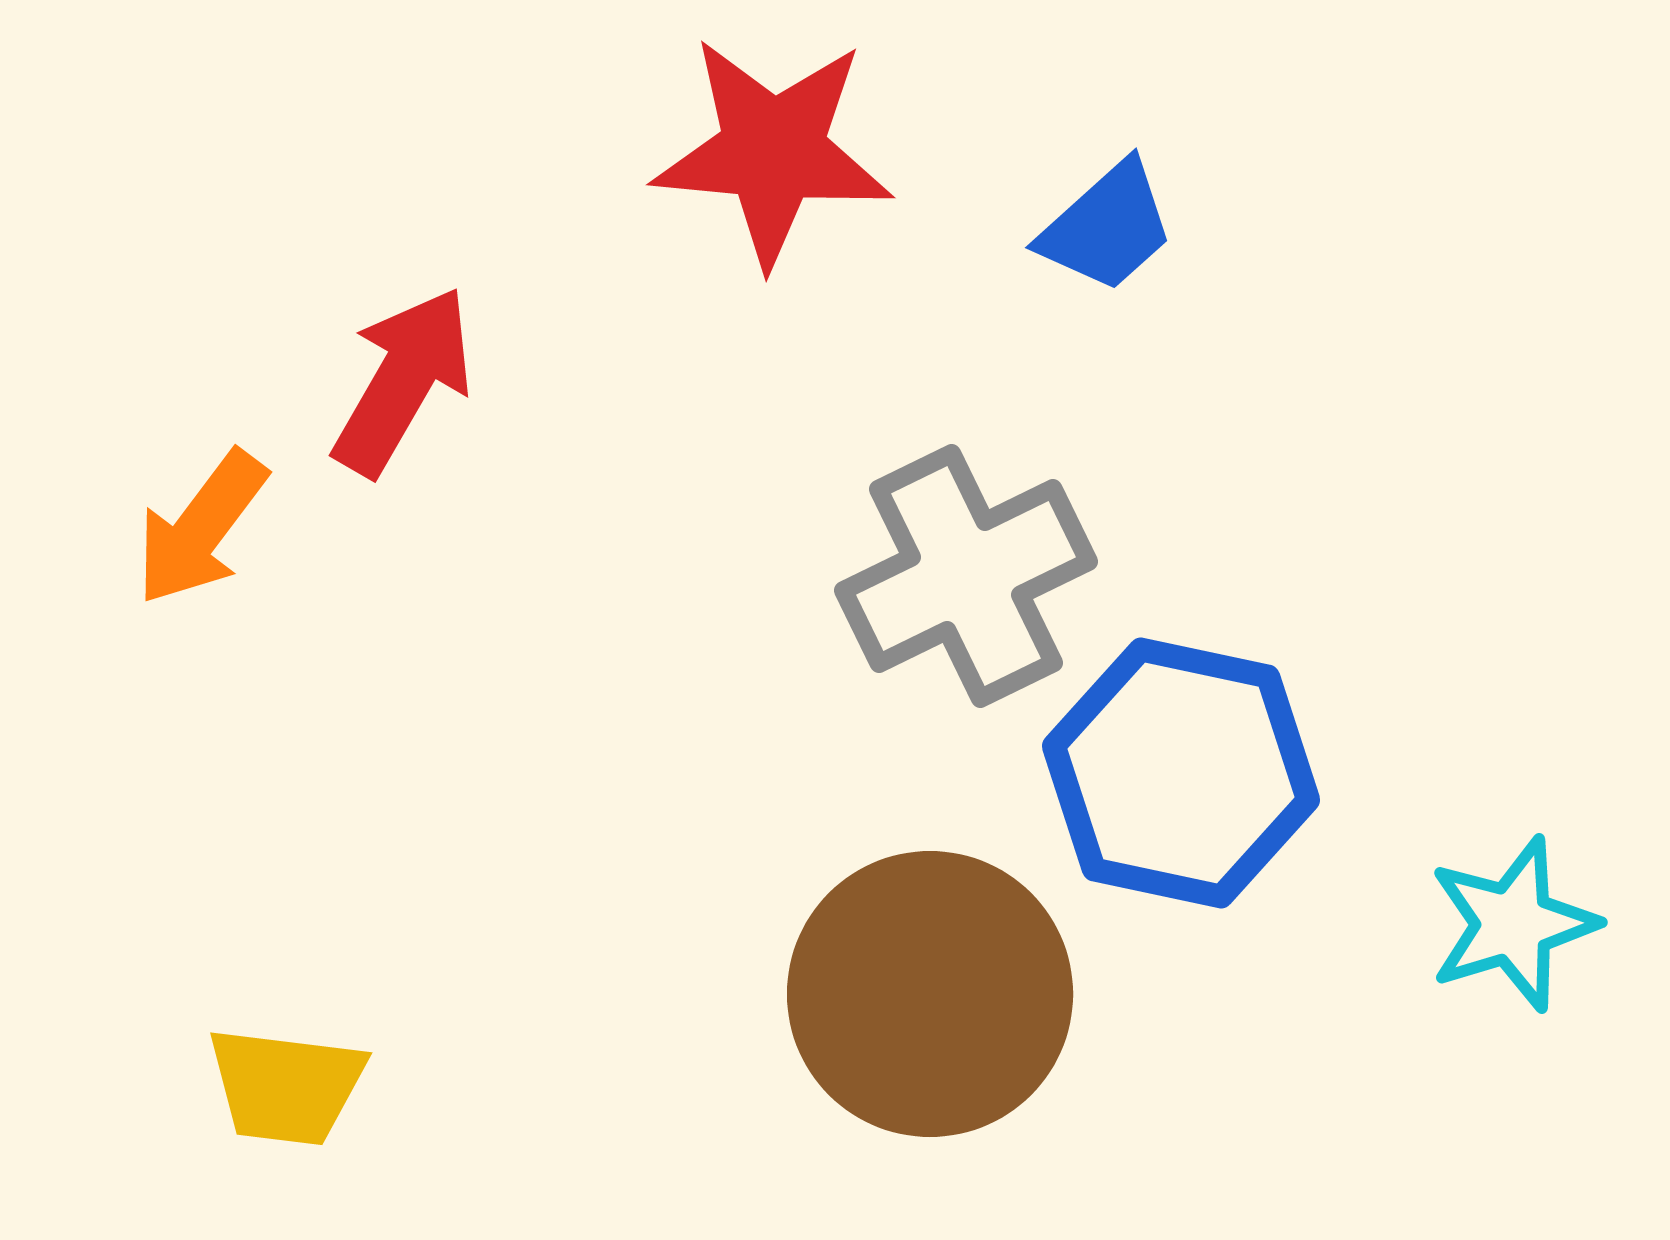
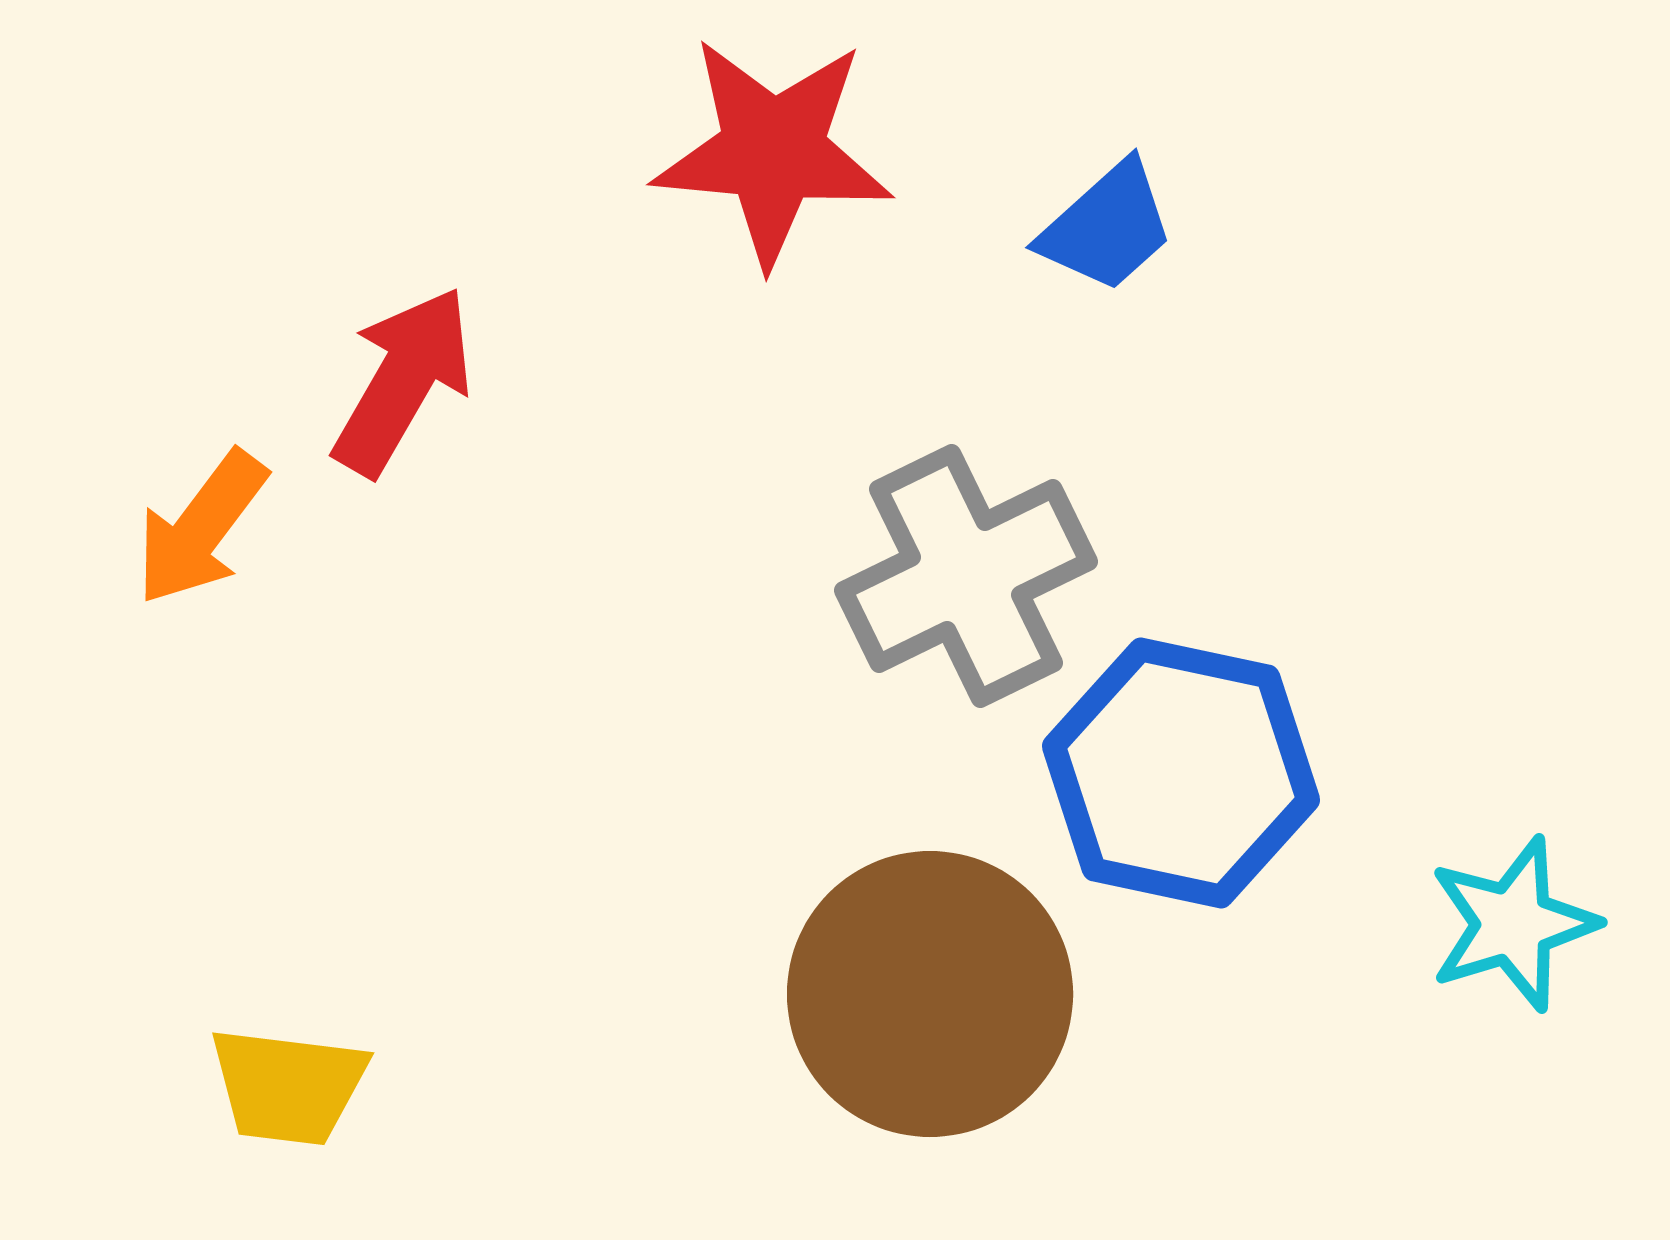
yellow trapezoid: moved 2 px right
